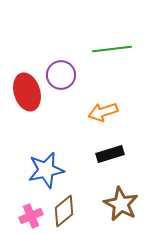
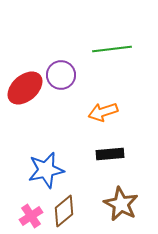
red ellipse: moved 2 px left, 4 px up; rotated 66 degrees clockwise
black rectangle: rotated 12 degrees clockwise
pink cross: rotated 10 degrees counterclockwise
